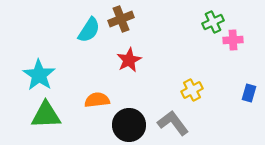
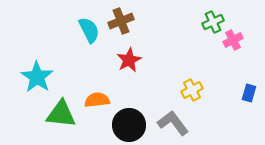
brown cross: moved 2 px down
cyan semicircle: rotated 60 degrees counterclockwise
pink cross: rotated 24 degrees counterclockwise
cyan star: moved 2 px left, 2 px down
green triangle: moved 15 px right, 1 px up; rotated 8 degrees clockwise
